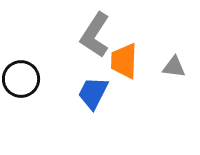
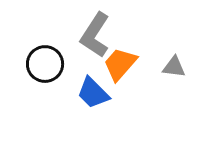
orange trapezoid: moved 4 px left, 3 px down; rotated 39 degrees clockwise
black circle: moved 24 px right, 15 px up
blue trapezoid: rotated 72 degrees counterclockwise
